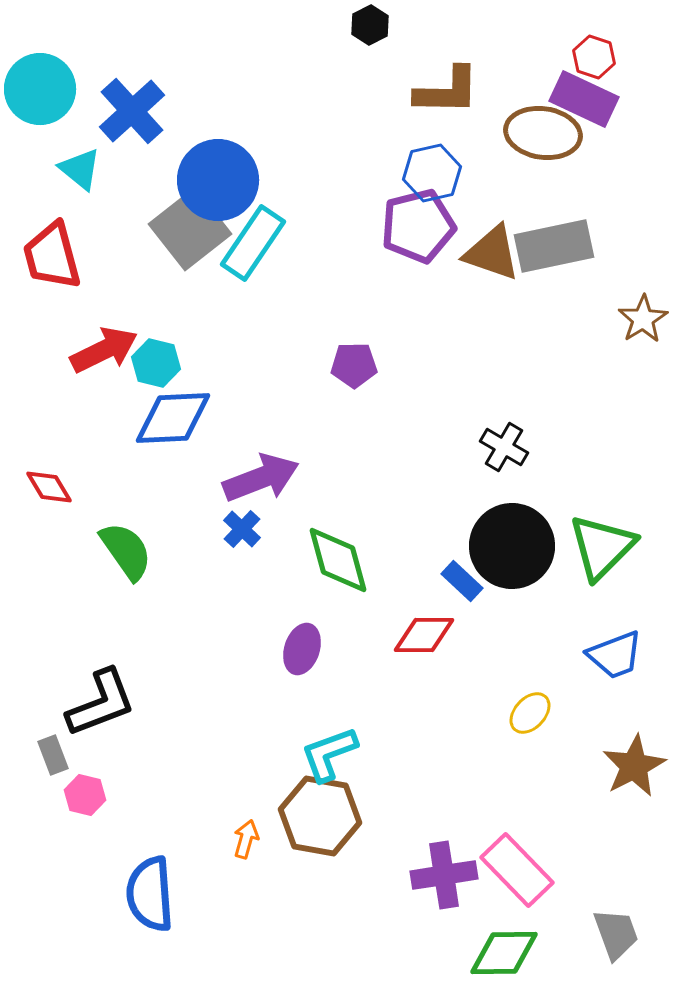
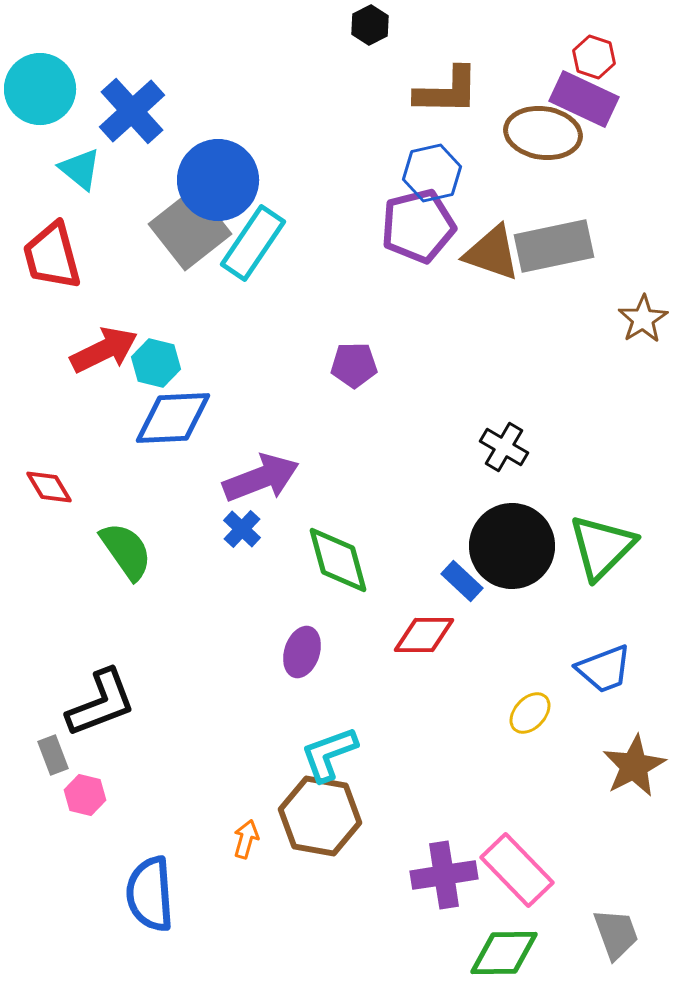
purple ellipse at (302, 649): moved 3 px down
blue trapezoid at (615, 655): moved 11 px left, 14 px down
